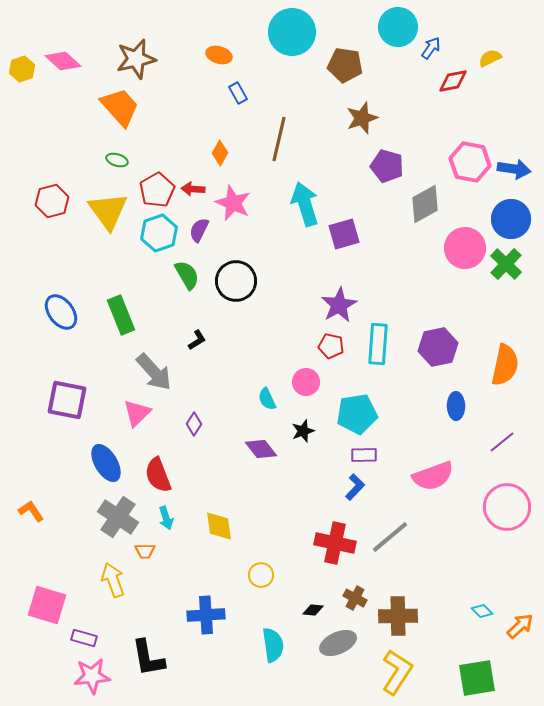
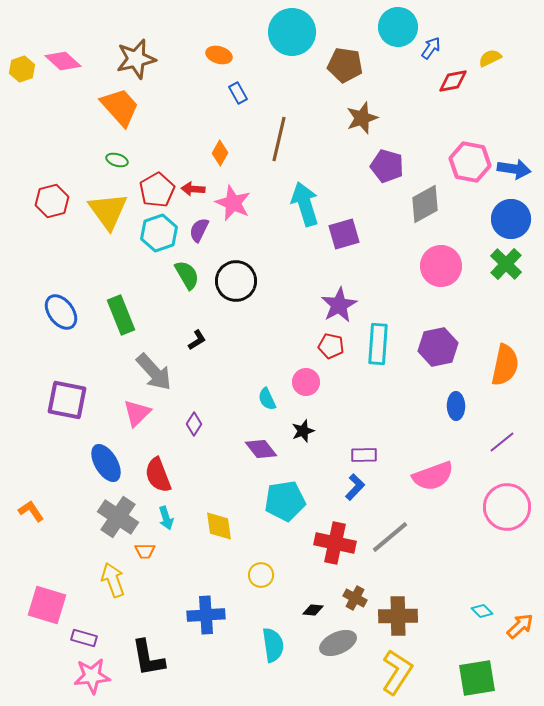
pink circle at (465, 248): moved 24 px left, 18 px down
cyan pentagon at (357, 414): moved 72 px left, 87 px down
